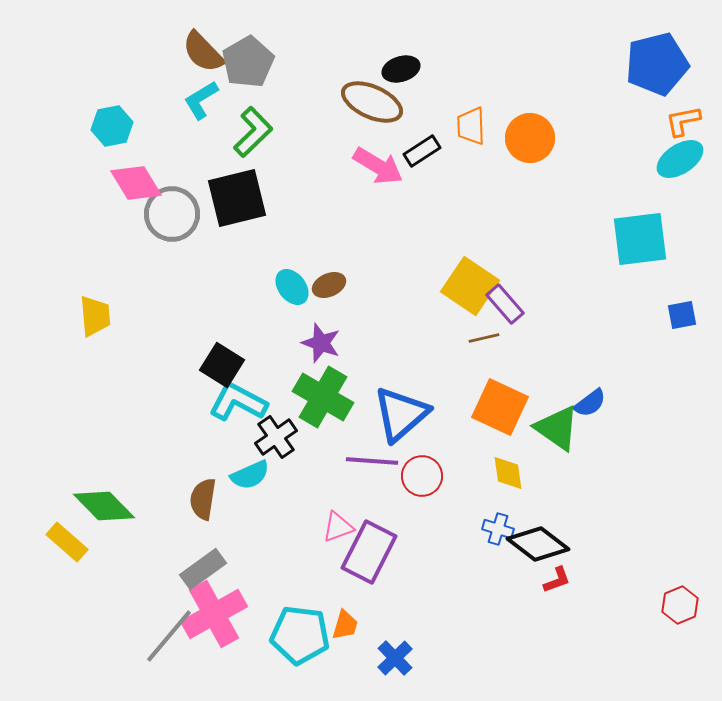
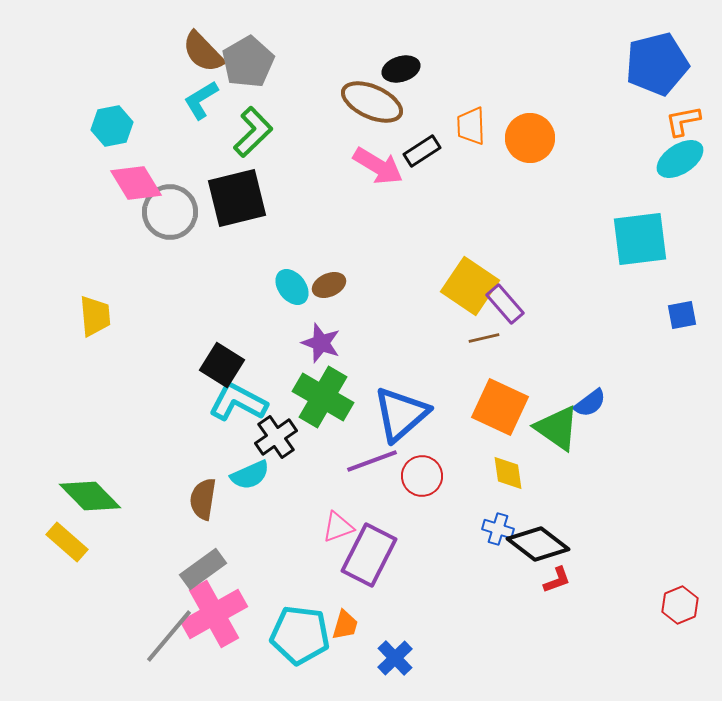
gray circle at (172, 214): moved 2 px left, 2 px up
purple line at (372, 461): rotated 24 degrees counterclockwise
green diamond at (104, 506): moved 14 px left, 10 px up
purple rectangle at (369, 552): moved 3 px down
